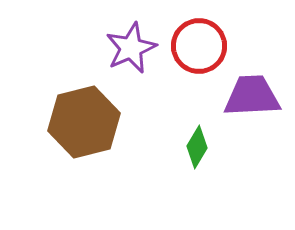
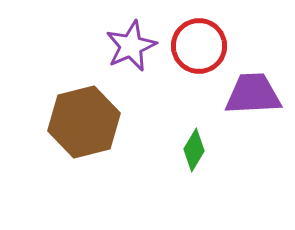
purple star: moved 2 px up
purple trapezoid: moved 1 px right, 2 px up
green diamond: moved 3 px left, 3 px down
